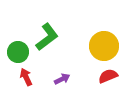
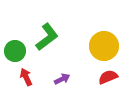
green circle: moved 3 px left, 1 px up
red semicircle: moved 1 px down
